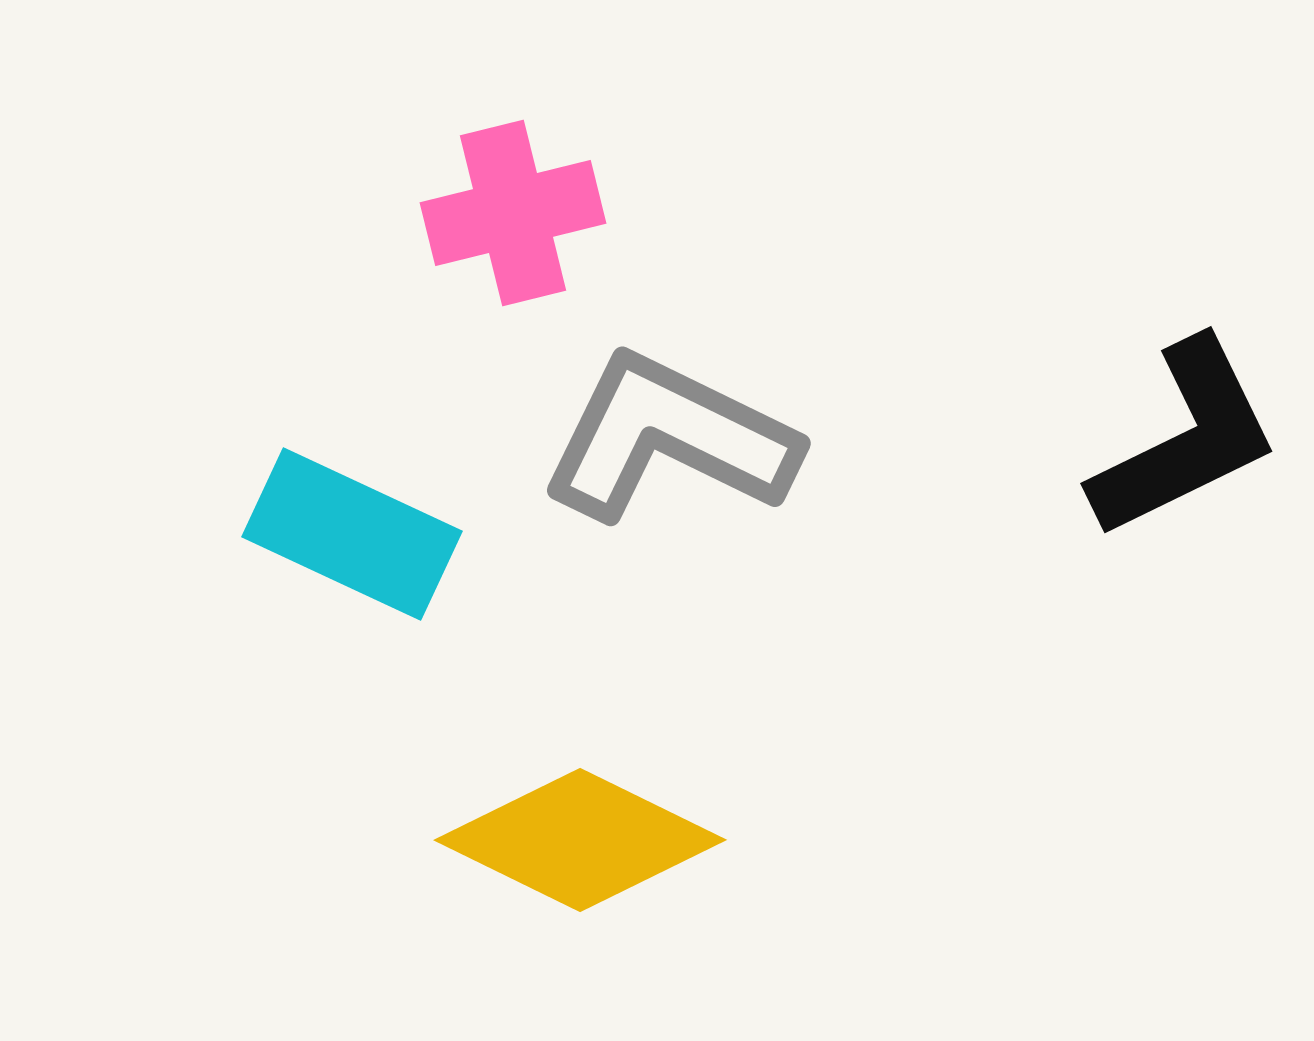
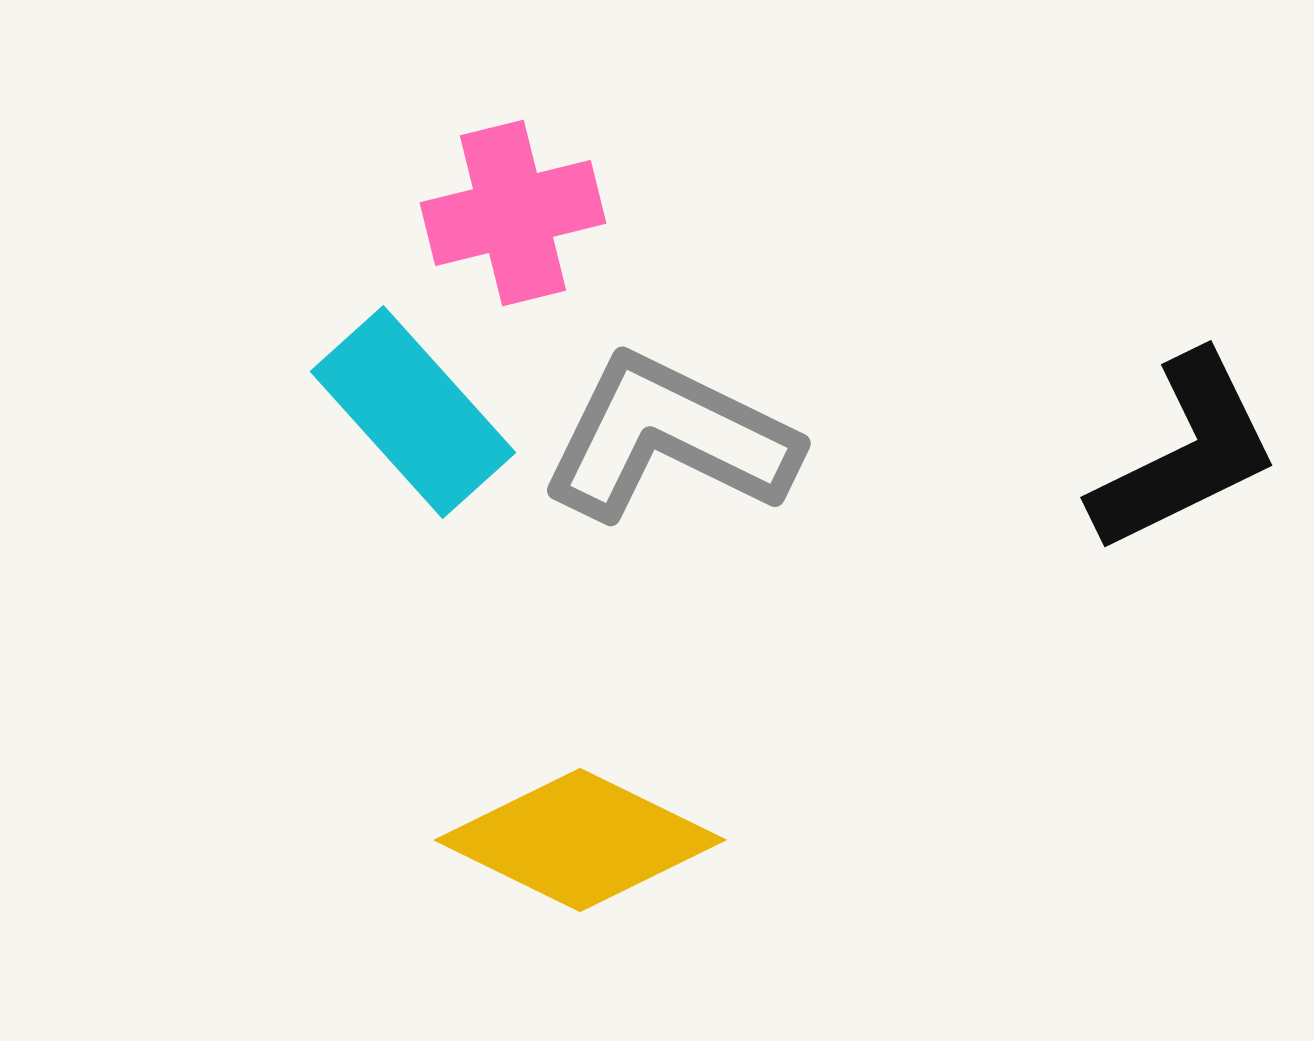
black L-shape: moved 14 px down
cyan rectangle: moved 61 px right, 122 px up; rotated 23 degrees clockwise
